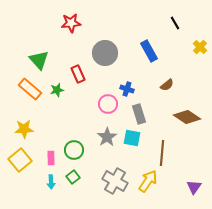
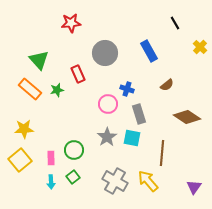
yellow arrow: rotated 75 degrees counterclockwise
